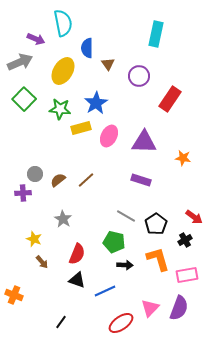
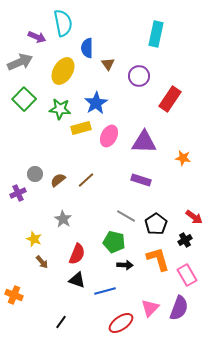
purple arrow: moved 1 px right, 2 px up
purple cross: moved 5 px left; rotated 21 degrees counterclockwise
pink rectangle: rotated 70 degrees clockwise
blue line: rotated 10 degrees clockwise
